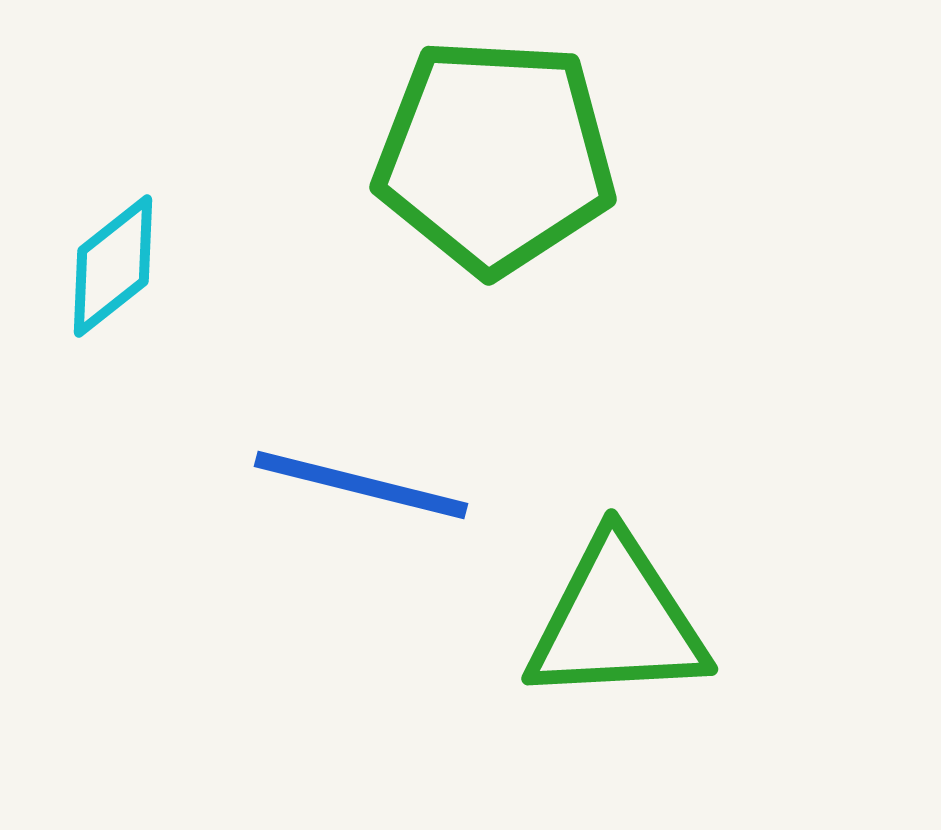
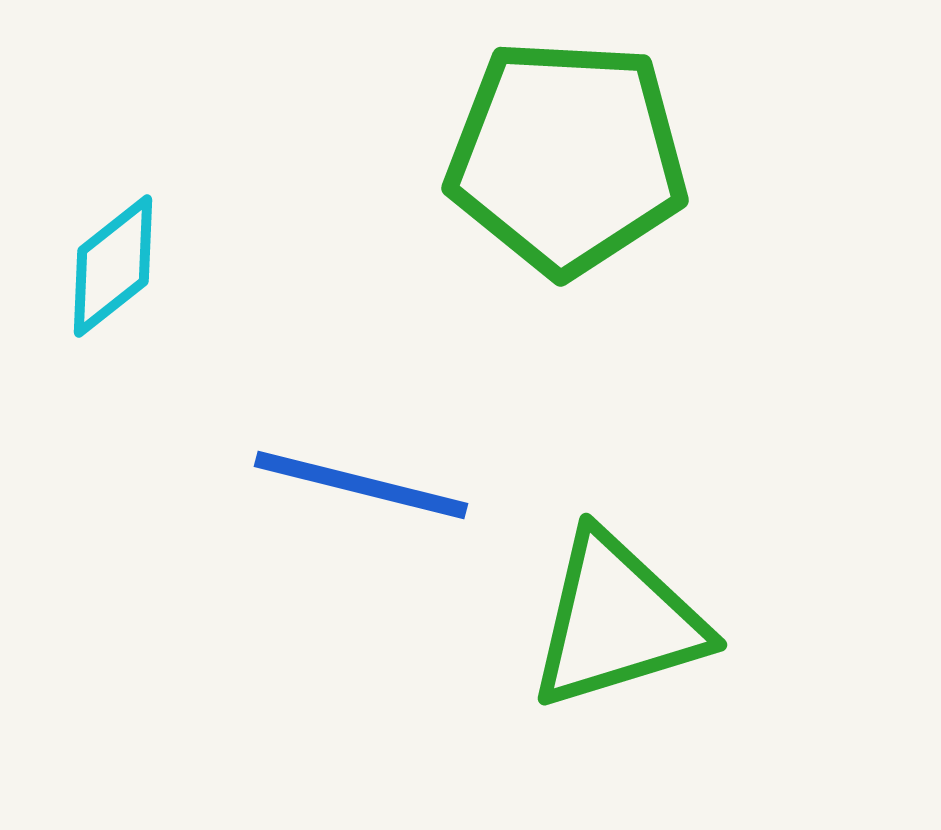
green pentagon: moved 72 px right, 1 px down
green triangle: rotated 14 degrees counterclockwise
